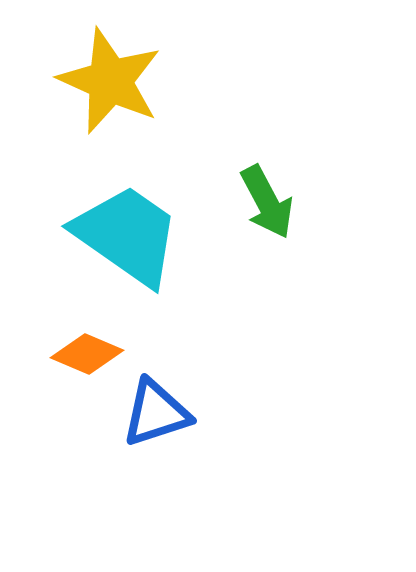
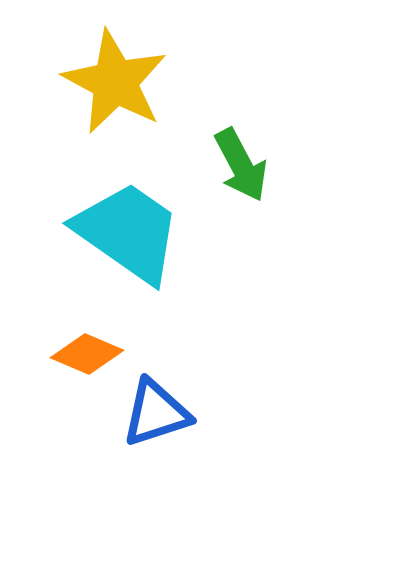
yellow star: moved 5 px right, 1 px down; rotated 4 degrees clockwise
green arrow: moved 26 px left, 37 px up
cyan trapezoid: moved 1 px right, 3 px up
